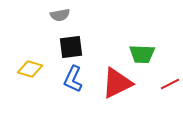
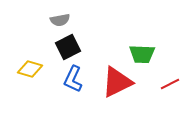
gray semicircle: moved 5 px down
black square: moved 3 px left; rotated 20 degrees counterclockwise
red triangle: moved 1 px up
